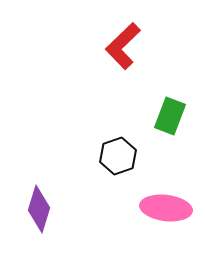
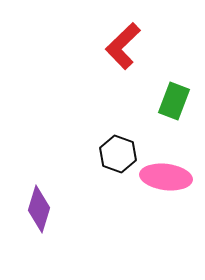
green rectangle: moved 4 px right, 15 px up
black hexagon: moved 2 px up; rotated 21 degrees counterclockwise
pink ellipse: moved 31 px up
